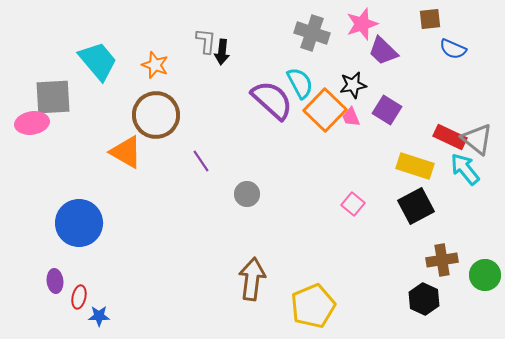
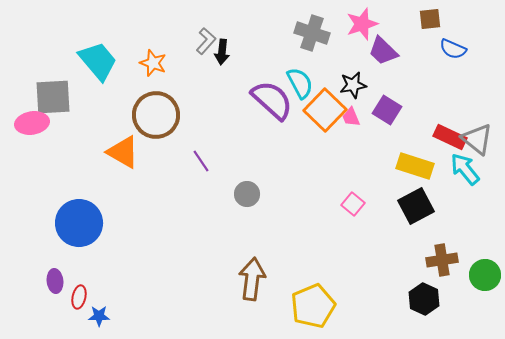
gray L-shape: rotated 36 degrees clockwise
orange star: moved 2 px left, 2 px up
orange triangle: moved 3 px left
